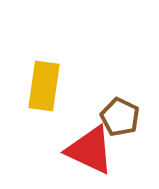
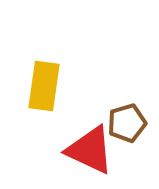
brown pentagon: moved 7 px right, 6 px down; rotated 30 degrees clockwise
